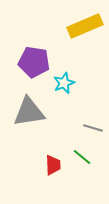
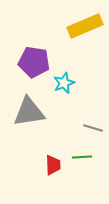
green line: rotated 42 degrees counterclockwise
